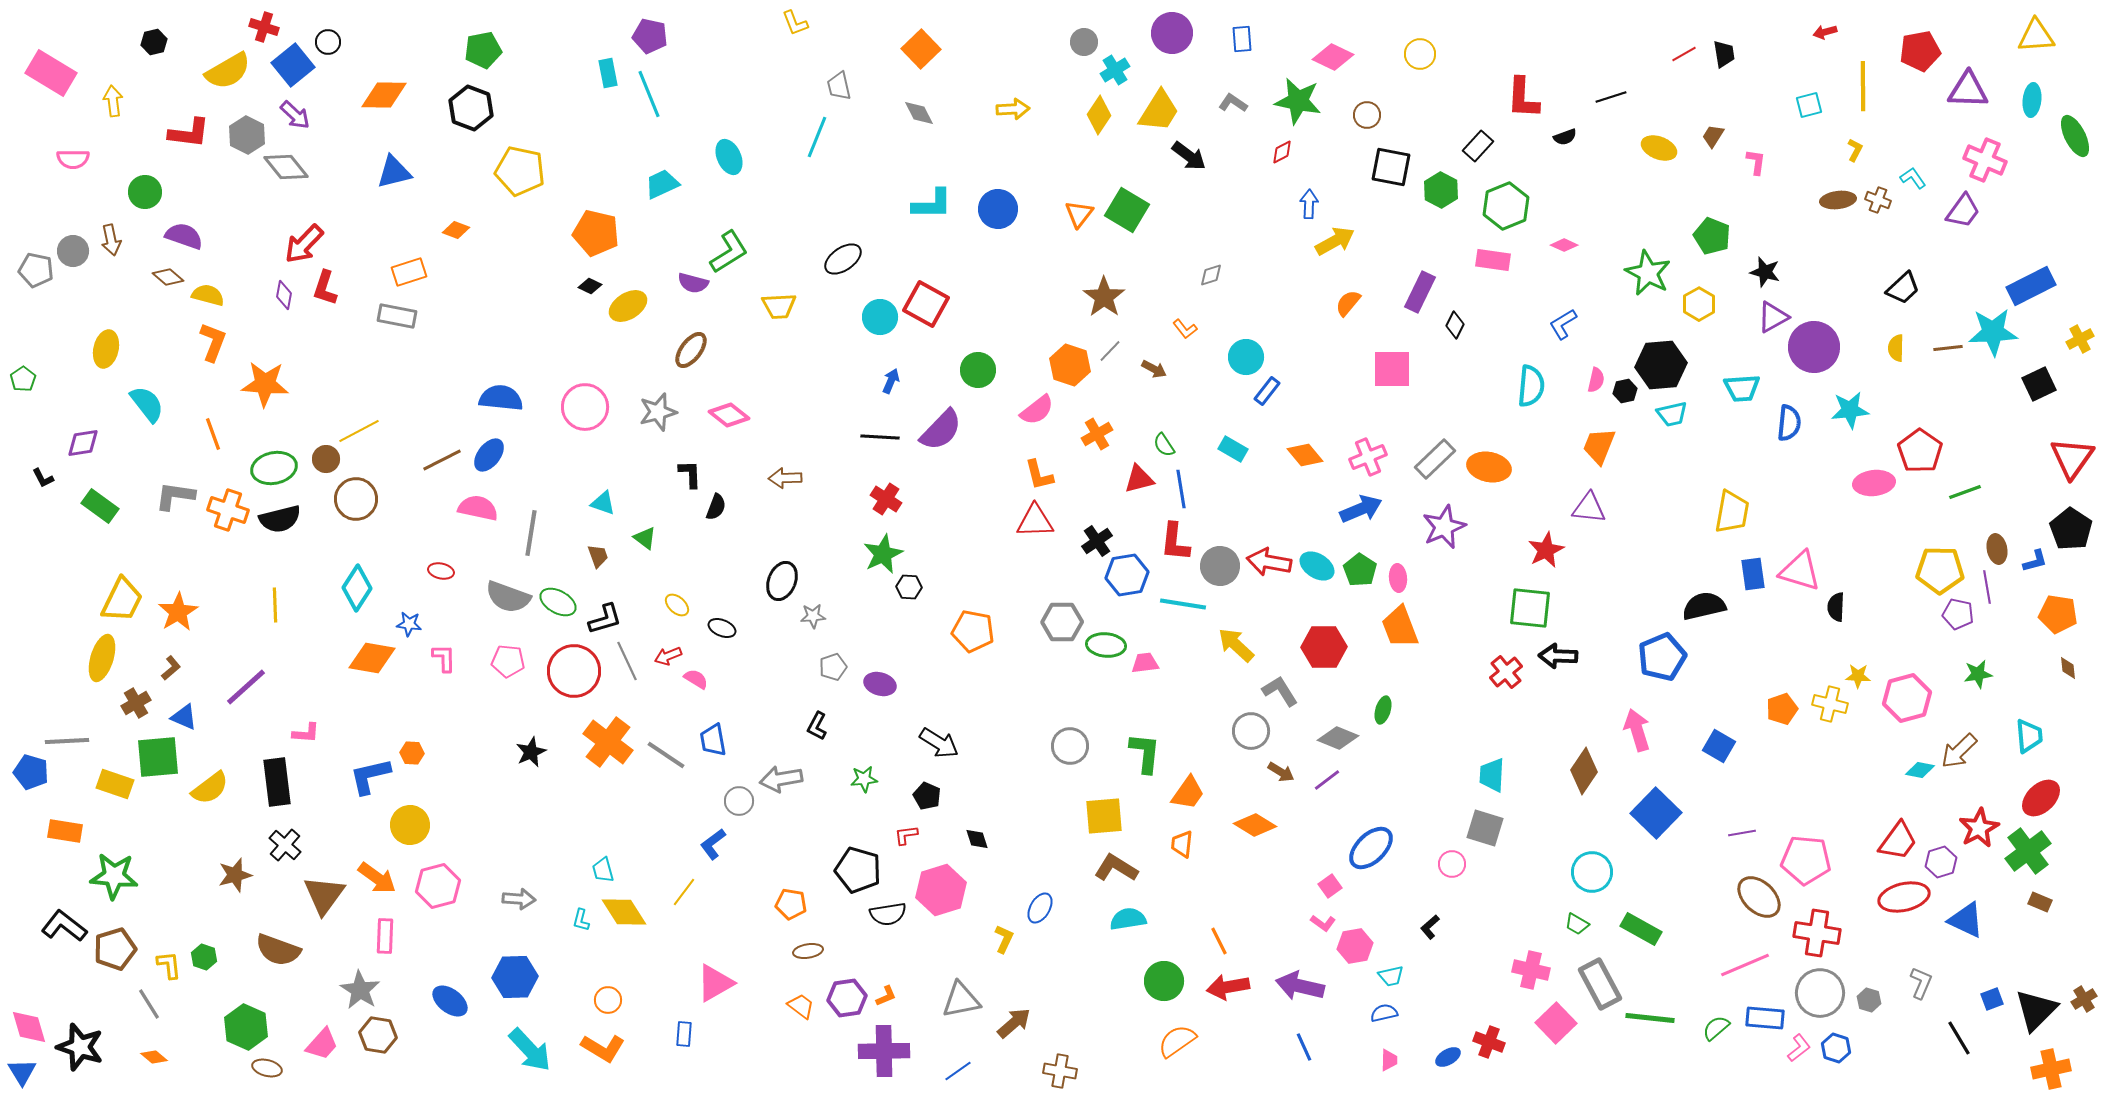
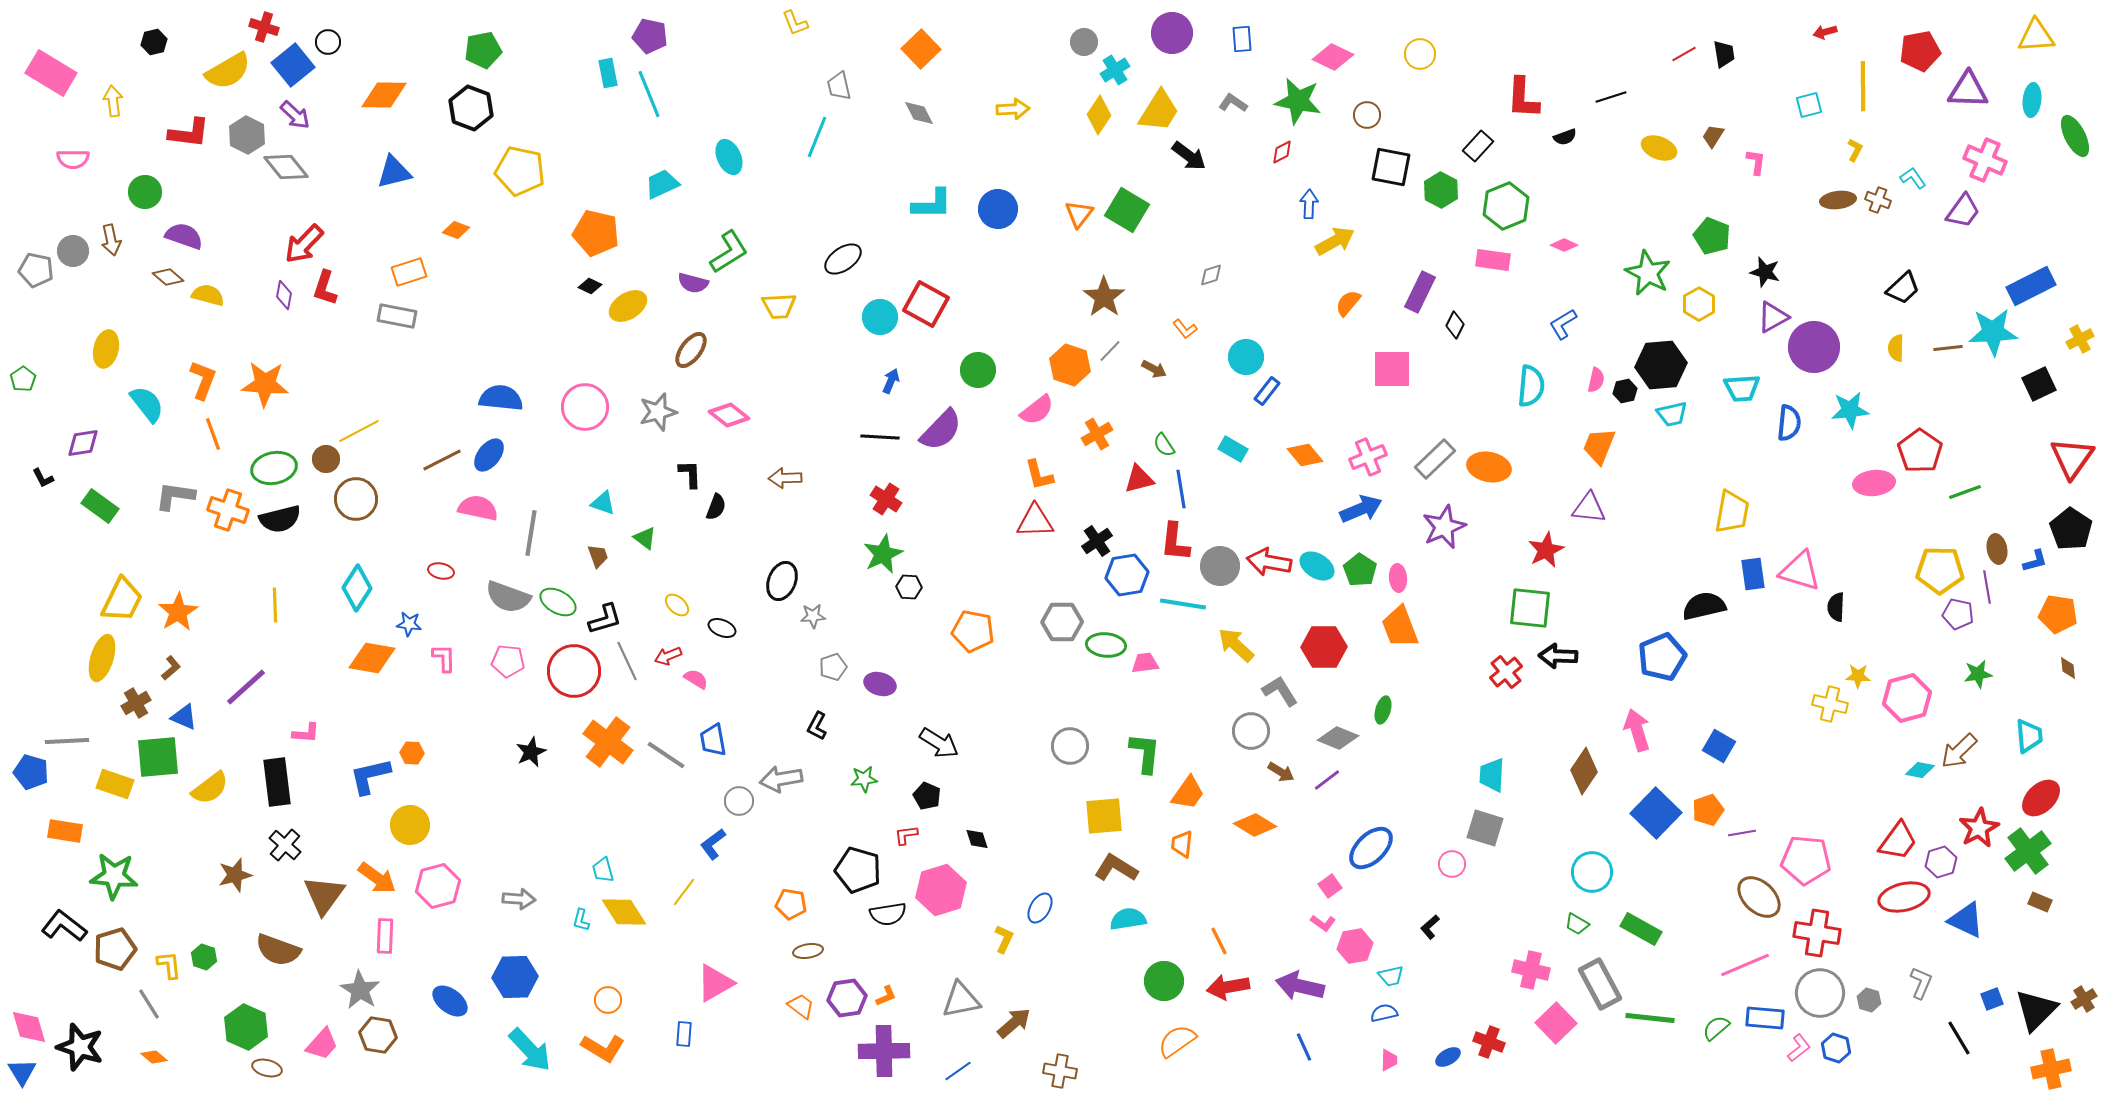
orange L-shape at (213, 342): moved 10 px left, 38 px down
orange pentagon at (1782, 709): moved 74 px left, 101 px down
